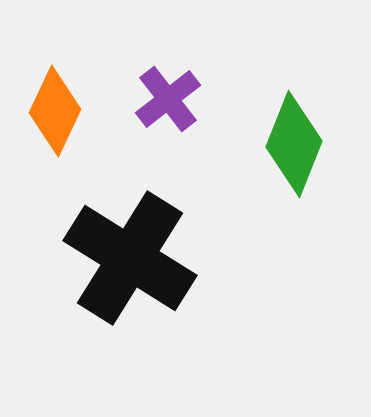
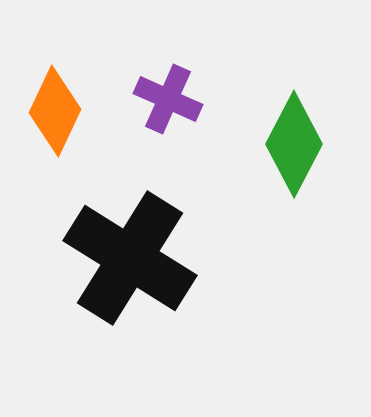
purple cross: rotated 28 degrees counterclockwise
green diamond: rotated 6 degrees clockwise
